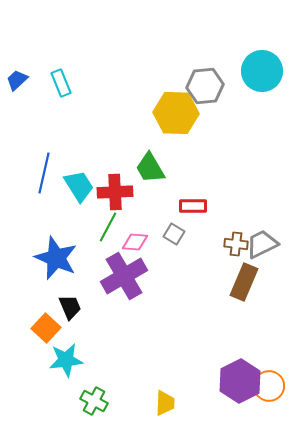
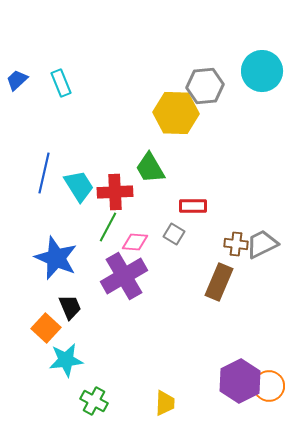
brown rectangle: moved 25 px left
